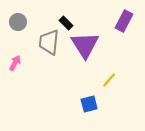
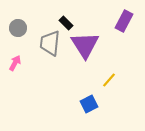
gray circle: moved 6 px down
gray trapezoid: moved 1 px right, 1 px down
blue square: rotated 12 degrees counterclockwise
